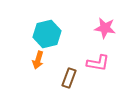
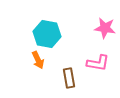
cyan hexagon: rotated 24 degrees clockwise
orange arrow: rotated 42 degrees counterclockwise
brown rectangle: rotated 30 degrees counterclockwise
